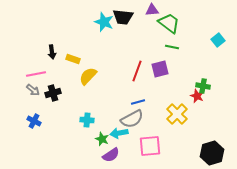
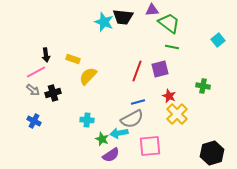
black arrow: moved 6 px left, 3 px down
pink line: moved 2 px up; rotated 18 degrees counterclockwise
red star: moved 28 px left
